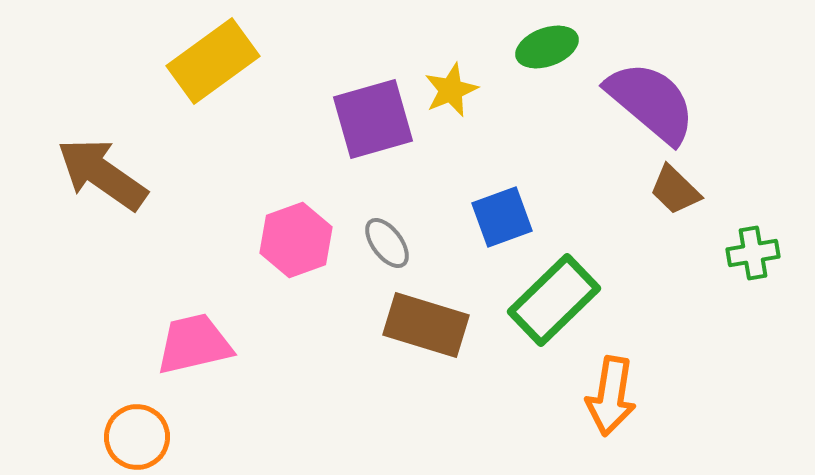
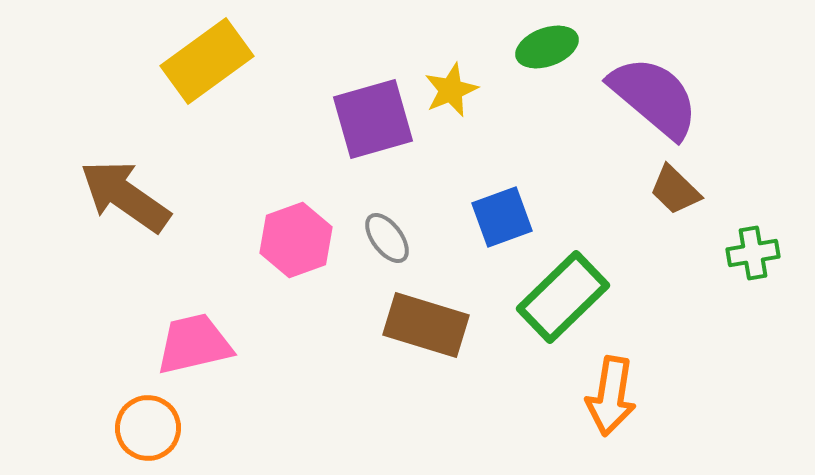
yellow rectangle: moved 6 px left
purple semicircle: moved 3 px right, 5 px up
brown arrow: moved 23 px right, 22 px down
gray ellipse: moved 5 px up
green rectangle: moved 9 px right, 3 px up
orange circle: moved 11 px right, 9 px up
